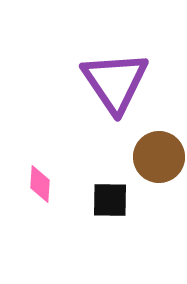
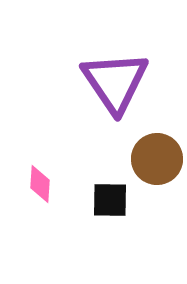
brown circle: moved 2 px left, 2 px down
